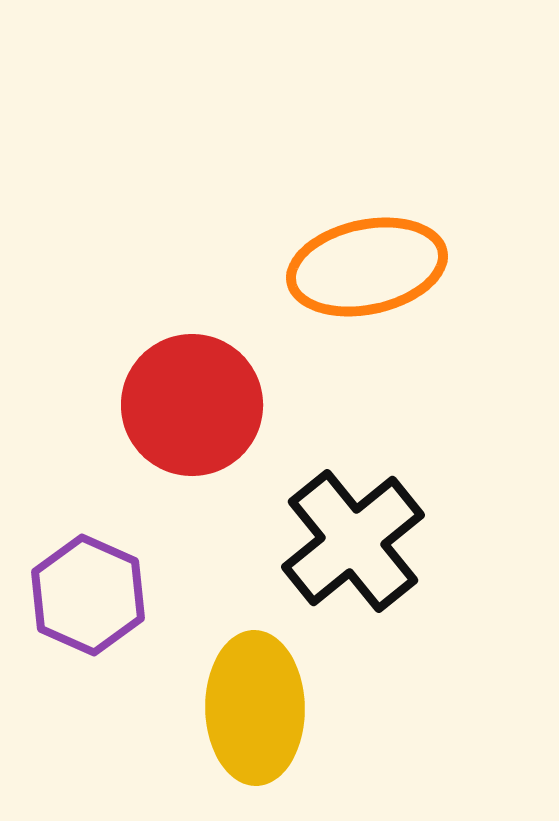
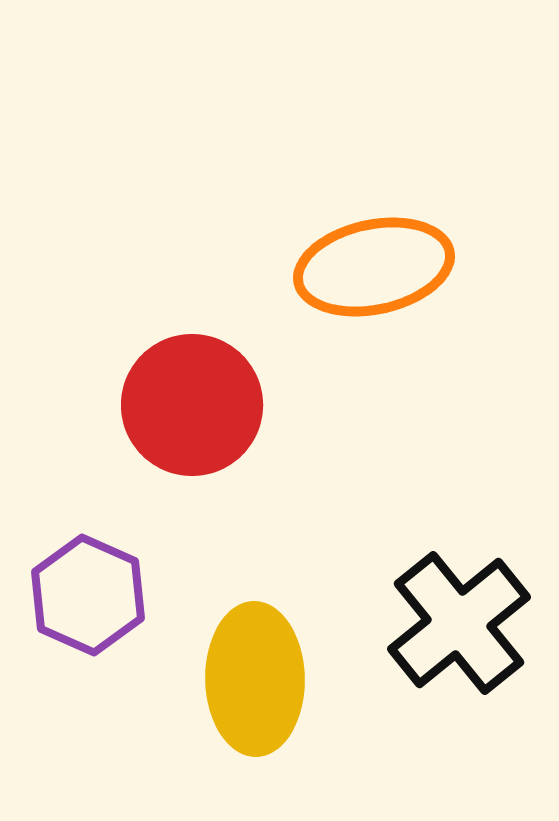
orange ellipse: moved 7 px right
black cross: moved 106 px right, 82 px down
yellow ellipse: moved 29 px up
